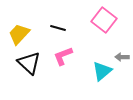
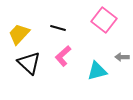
pink L-shape: rotated 20 degrees counterclockwise
cyan triangle: moved 5 px left; rotated 25 degrees clockwise
